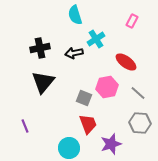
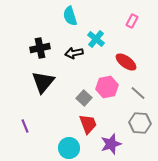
cyan semicircle: moved 5 px left, 1 px down
cyan cross: rotated 18 degrees counterclockwise
gray square: rotated 21 degrees clockwise
